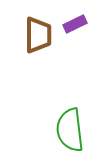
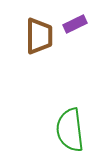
brown trapezoid: moved 1 px right, 1 px down
